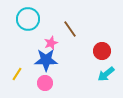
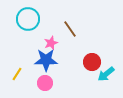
red circle: moved 10 px left, 11 px down
